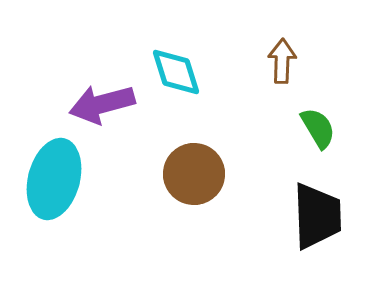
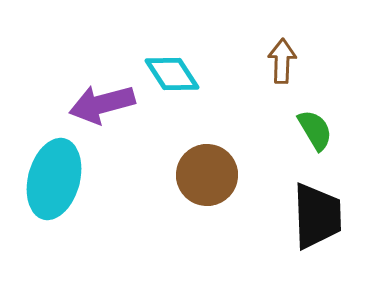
cyan diamond: moved 4 px left, 2 px down; rotated 16 degrees counterclockwise
green semicircle: moved 3 px left, 2 px down
brown circle: moved 13 px right, 1 px down
